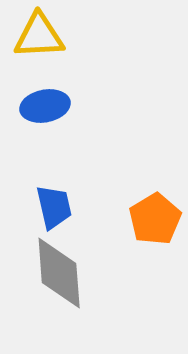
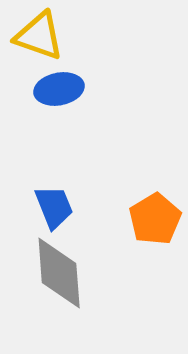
yellow triangle: rotated 22 degrees clockwise
blue ellipse: moved 14 px right, 17 px up
blue trapezoid: rotated 9 degrees counterclockwise
